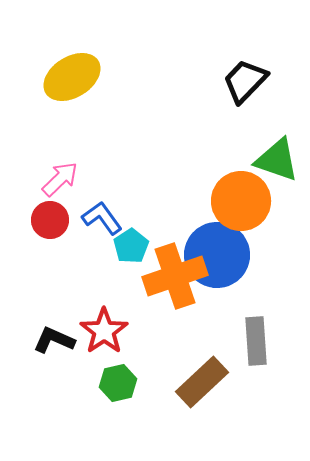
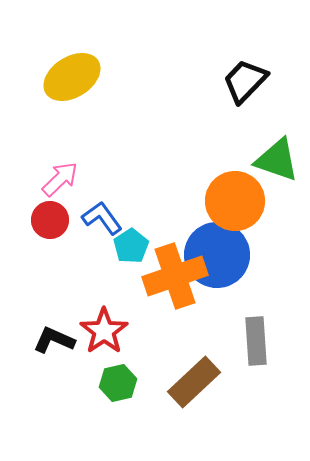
orange circle: moved 6 px left
brown rectangle: moved 8 px left
